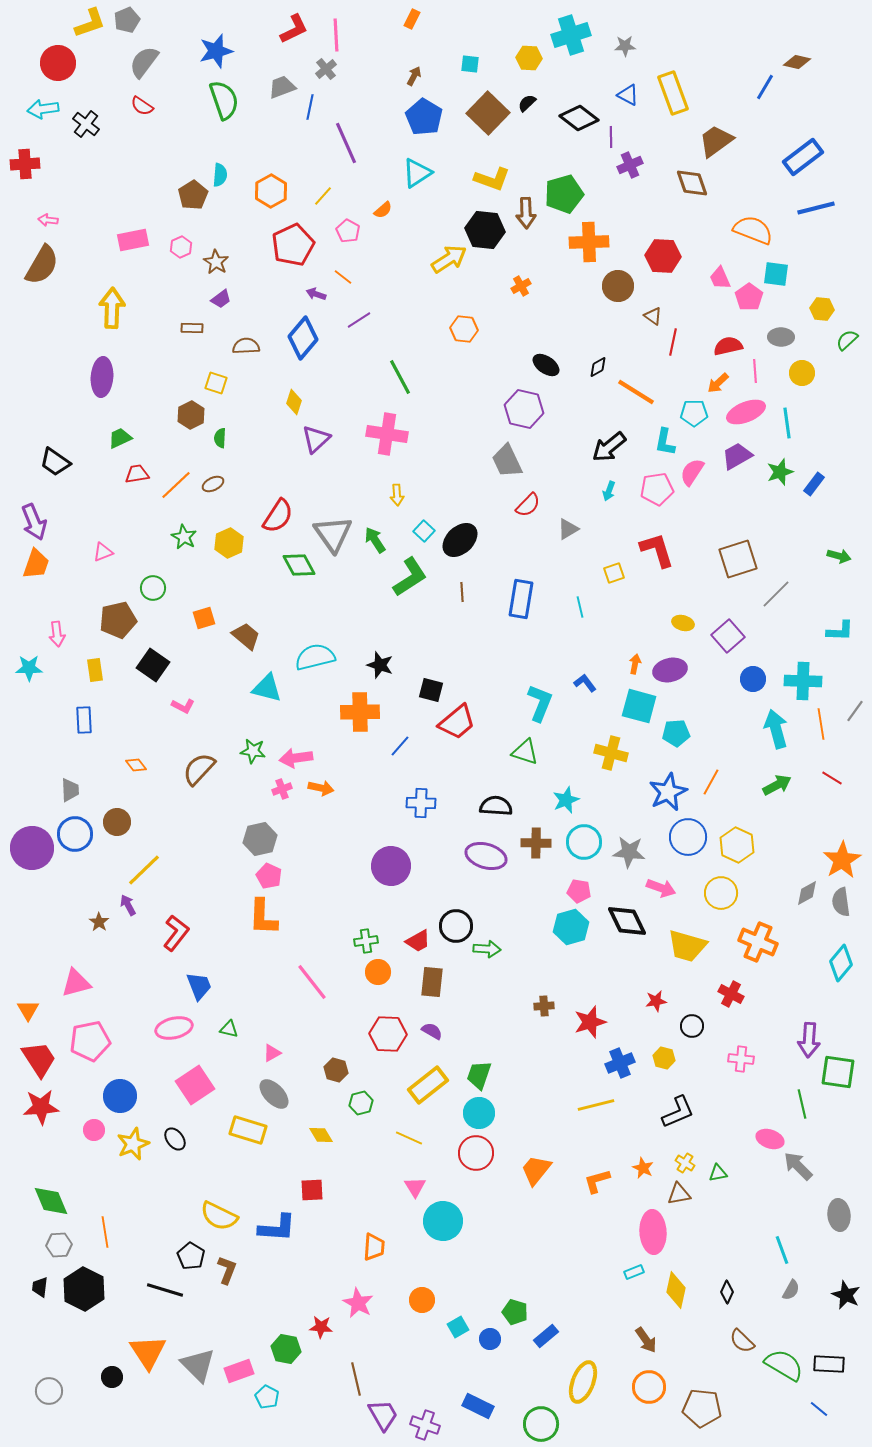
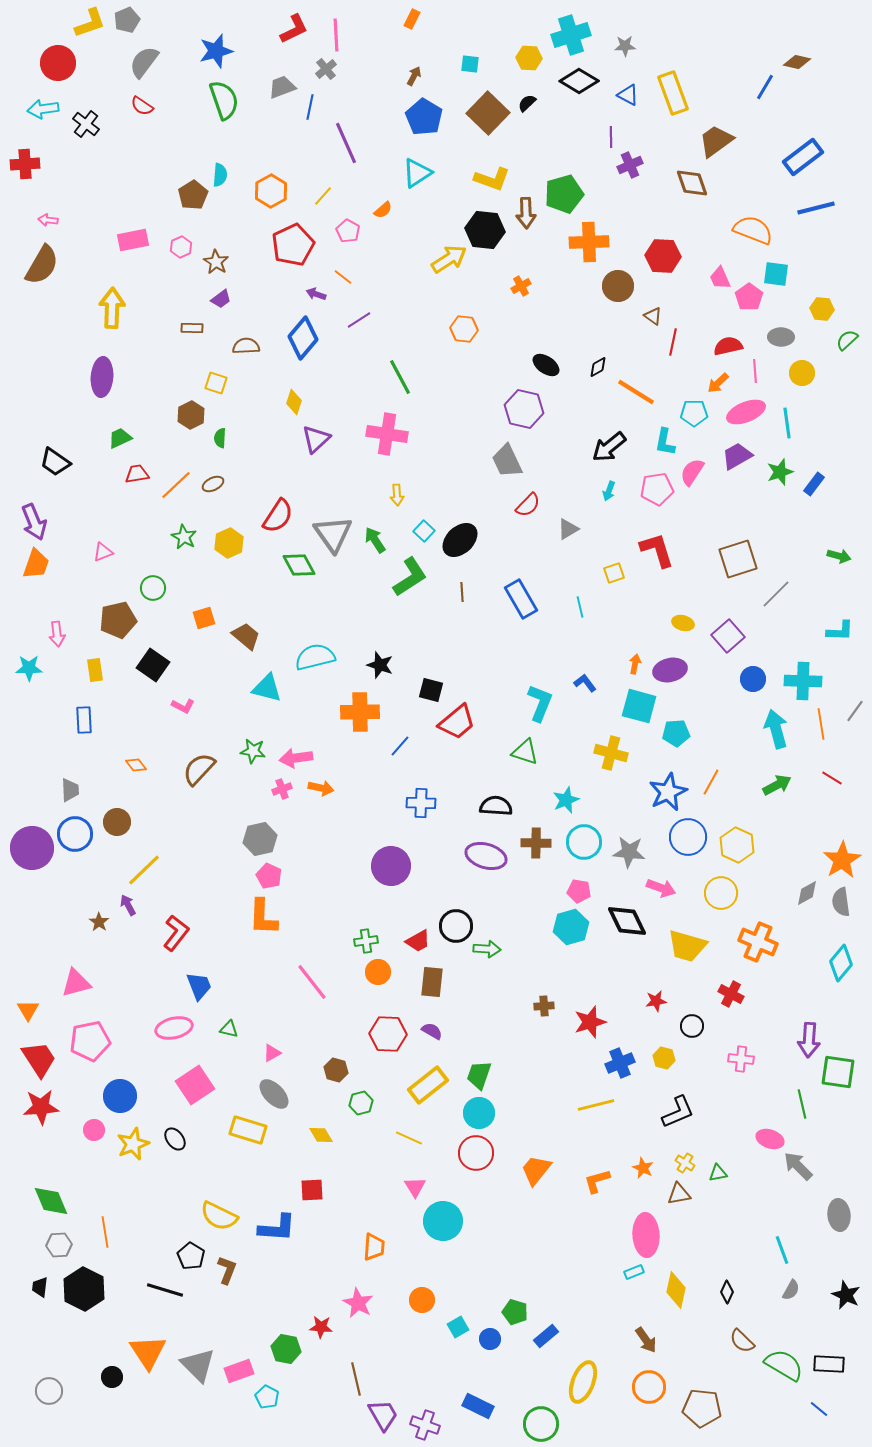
black diamond at (579, 118): moved 37 px up; rotated 6 degrees counterclockwise
blue rectangle at (521, 599): rotated 39 degrees counterclockwise
pink ellipse at (653, 1232): moved 7 px left, 3 px down
